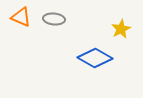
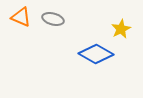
gray ellipse: moved 1 px left; rotated 10 degrees clockwise
blue diamond: moved 1 px right, 4 px up
